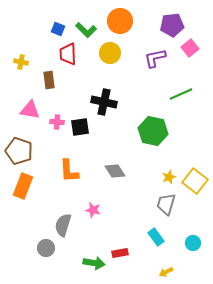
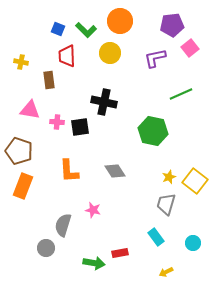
red trapezoid: moved 1 px left, 2 px down
